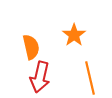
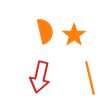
orange semicircle: moved 14 px right, 16 px up
